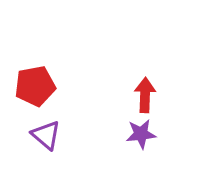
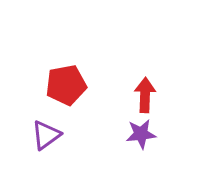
red pentagon: moved 31 px right, 1 px up
purple triangle: rotated 44 degrees clockwise
